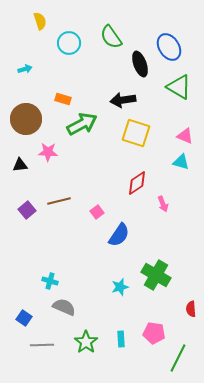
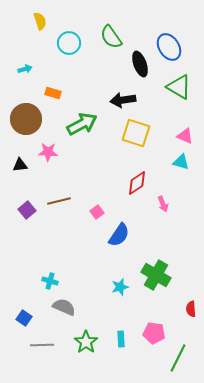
orange rectangle: moved 10 px left, 6 px up
